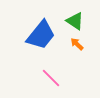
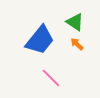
green triangle: moved 1 px down
blue trapezoid: moved 1 px left, 5 px down
